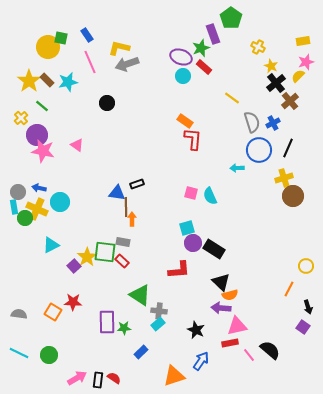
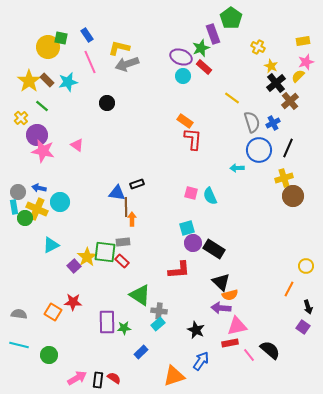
gray rectangle at (123, 242): rotated 16 degrees counterclockwise
cyan line at (19, 353): moved 8 px up; rotated 12 degrees counterclockwise
